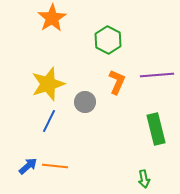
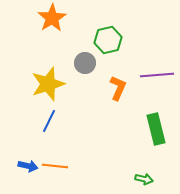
green hexagon: rotated 20 degrees clockwise
orange L-shape: moved 1 px right, 6 px down
gray circle: moved 39 px up
blue arrow: rotated 54 degrees clockwise
green arrow: rotated 66 degrees counterclockwise
